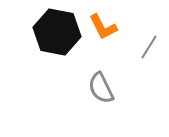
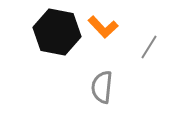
orange L-shape: rotated 16 degrees counterclockwise
gray semicircle: moved 1 px right, 1 px up; rotated 32 degrees clockwise
